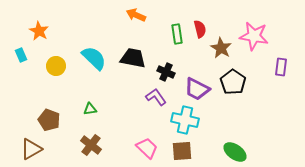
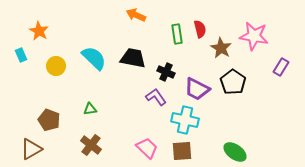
purple rectangle: rotated 24 degrees clockwise
